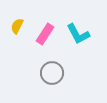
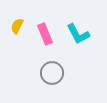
pink rectangle: rotated 55 degrees counterclockwise
